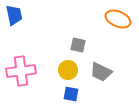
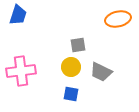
blue trapezoid: moved 4 px right; rotated 30 degrees clockwise
orange ellipse: rotated 35 degrees counterclockwise
gray square: rotated 21 degrees counterclockwise
yellow circle: moved 3 px right, 3 px up
